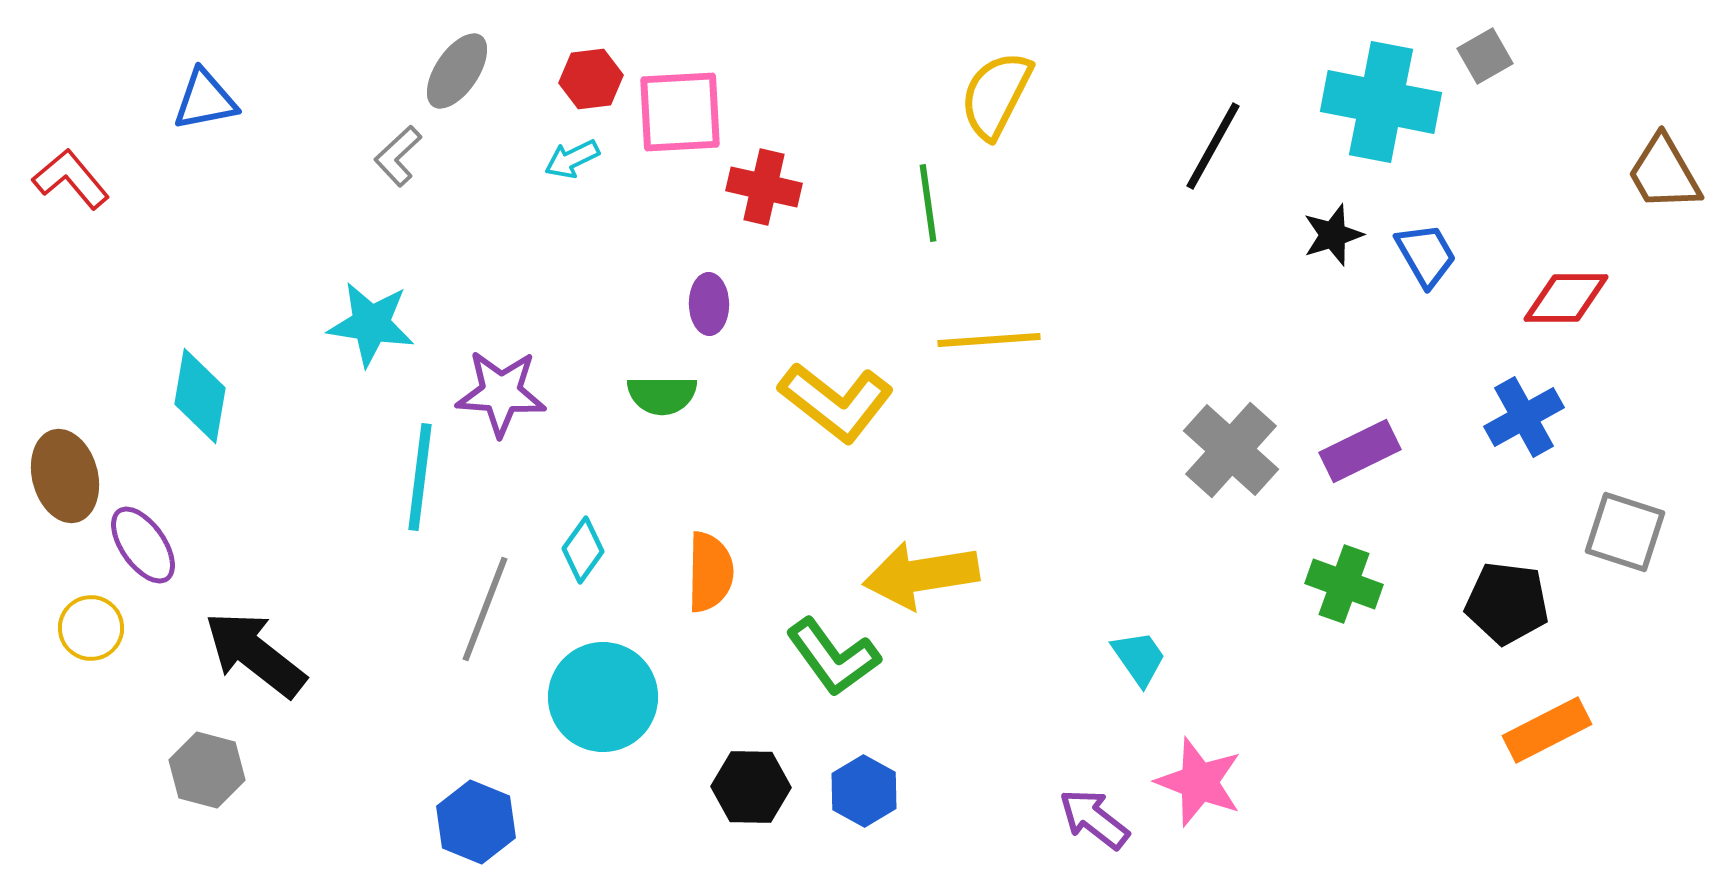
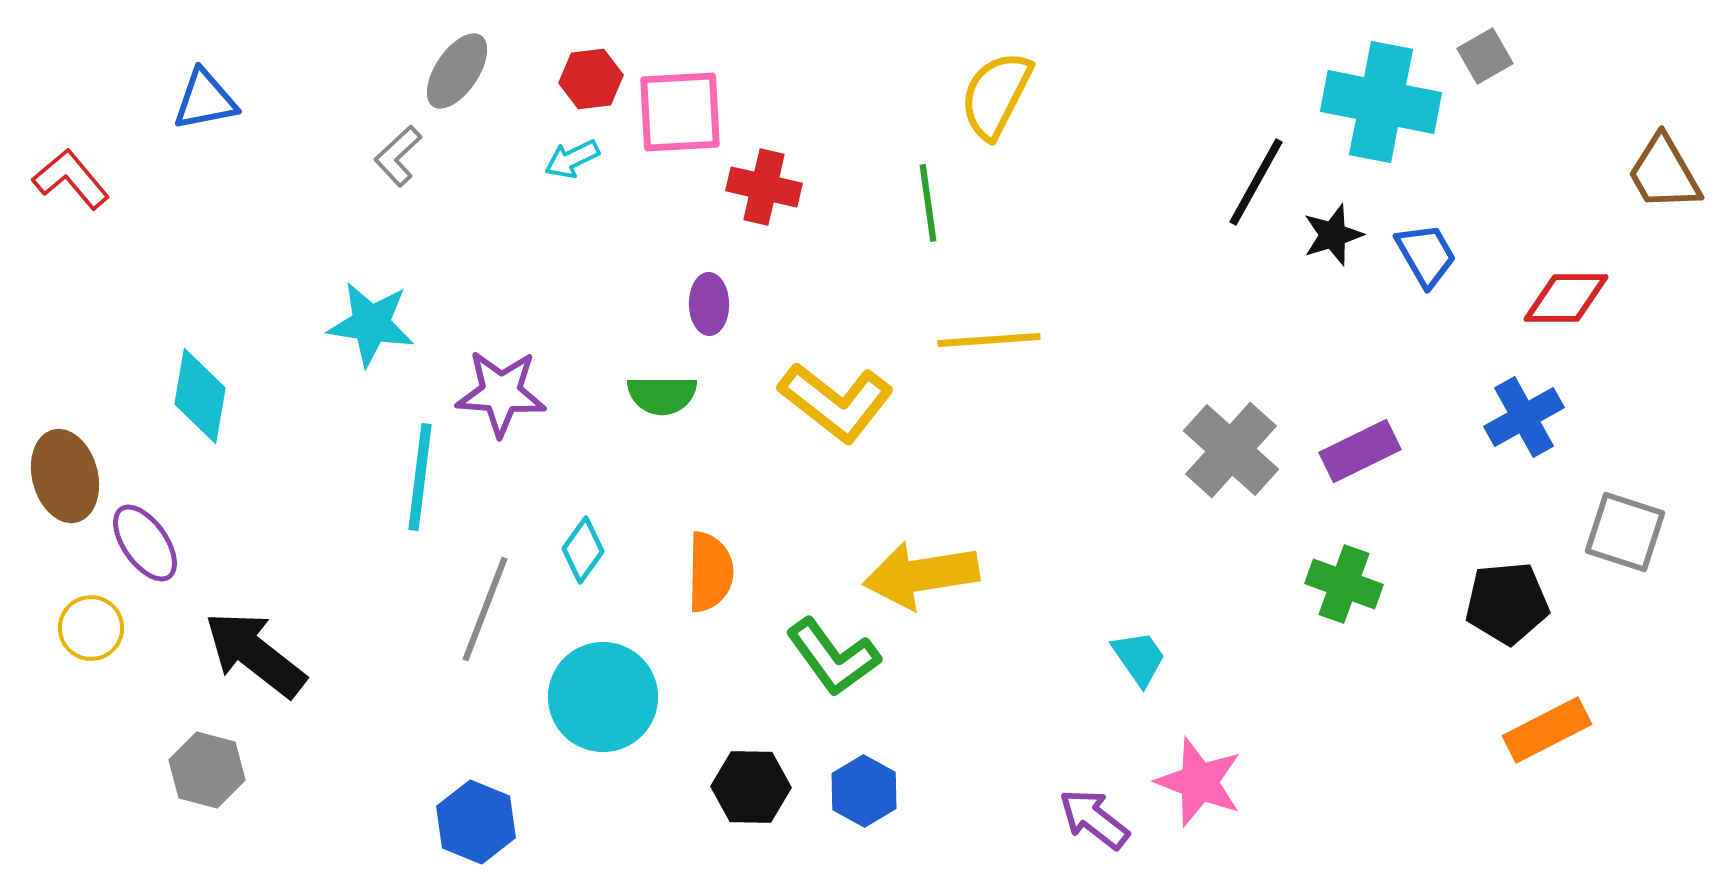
black line at (1213, 146): moved 43 px right, 36 px down
purple ellipse at (143, 545): moved 2 px right, 2 px up
black pentagon at (1507, 603): rotated 12 degrees counterclockwise
